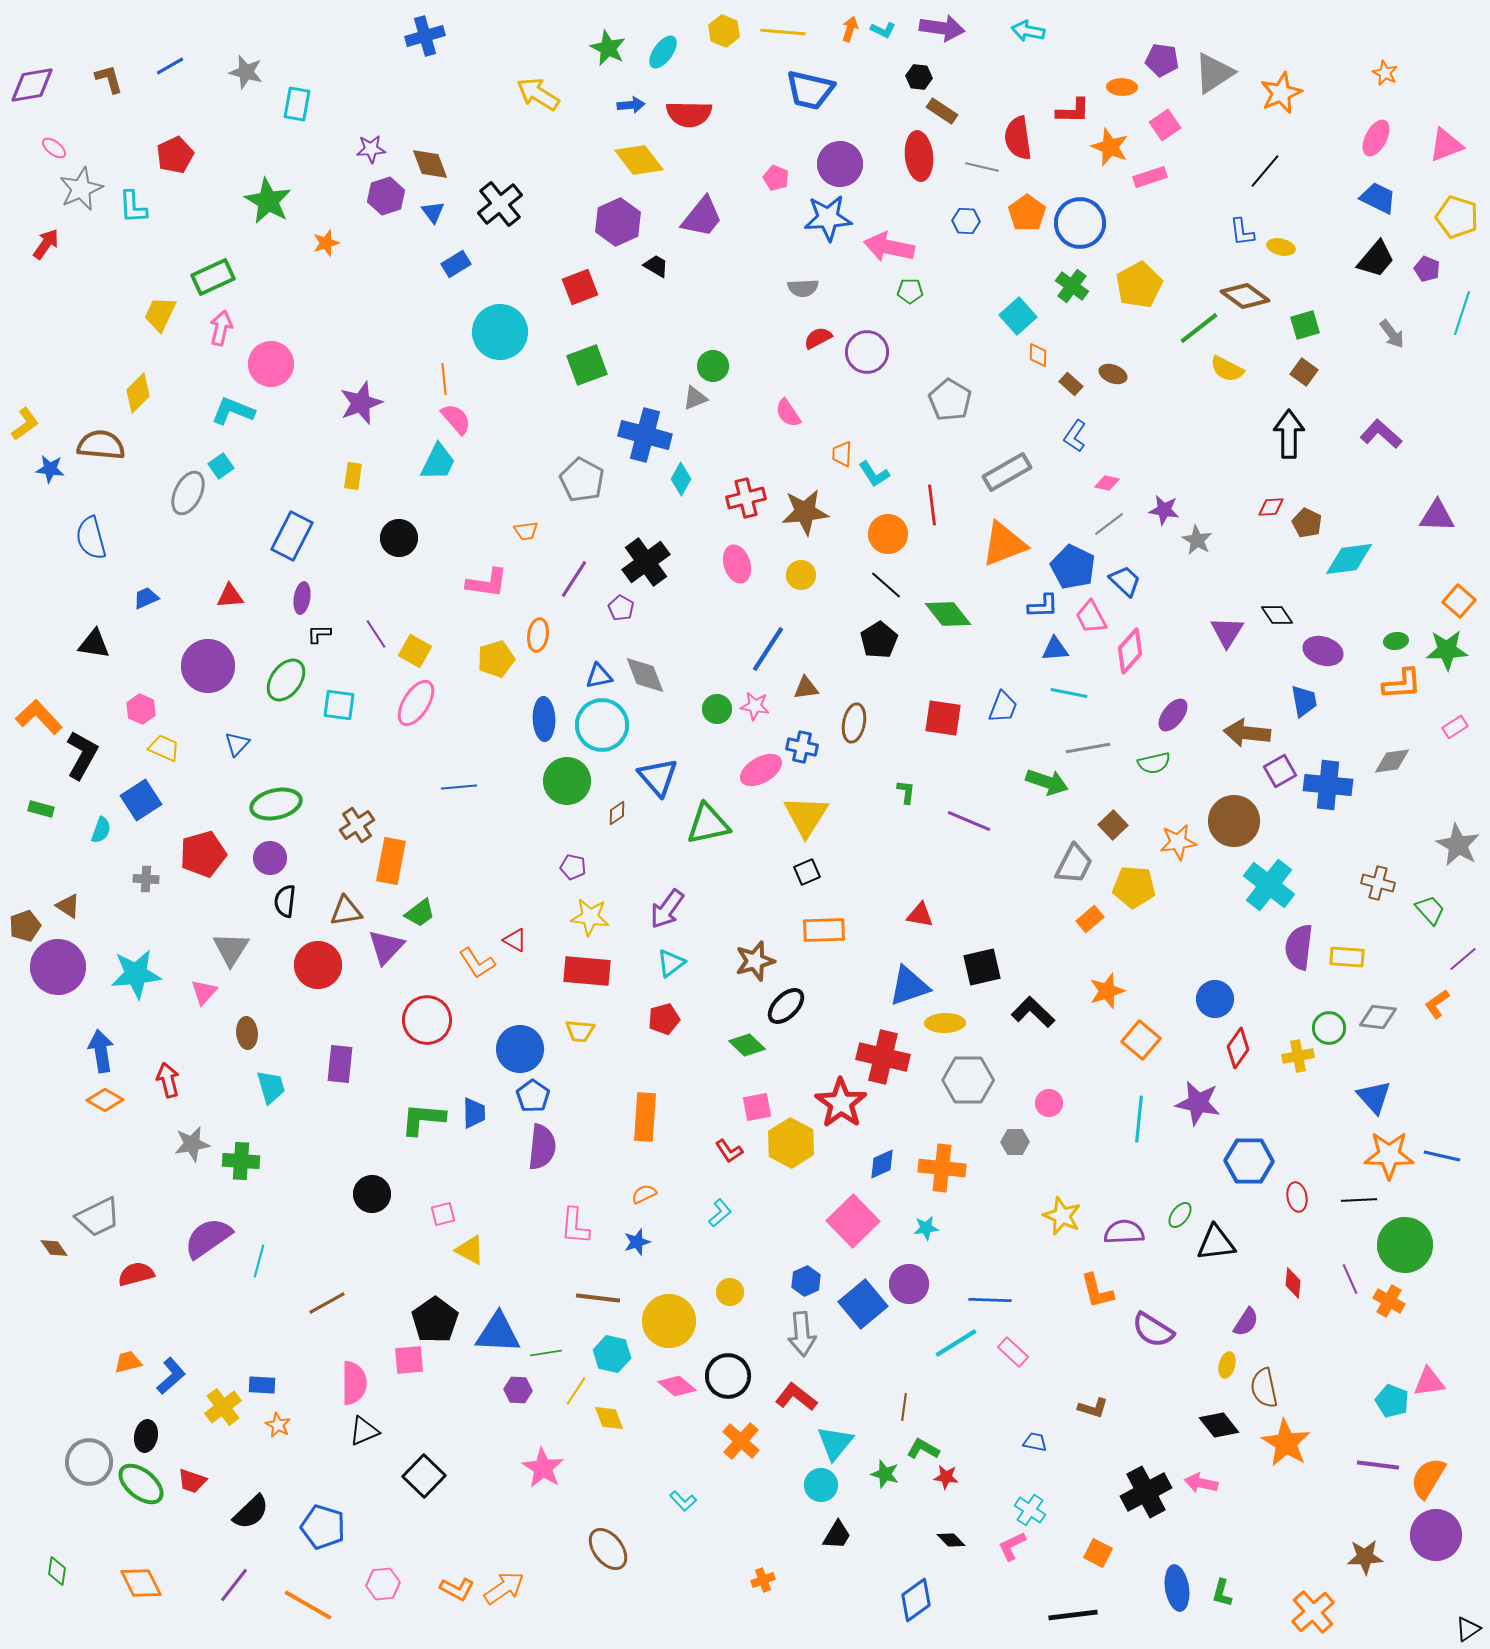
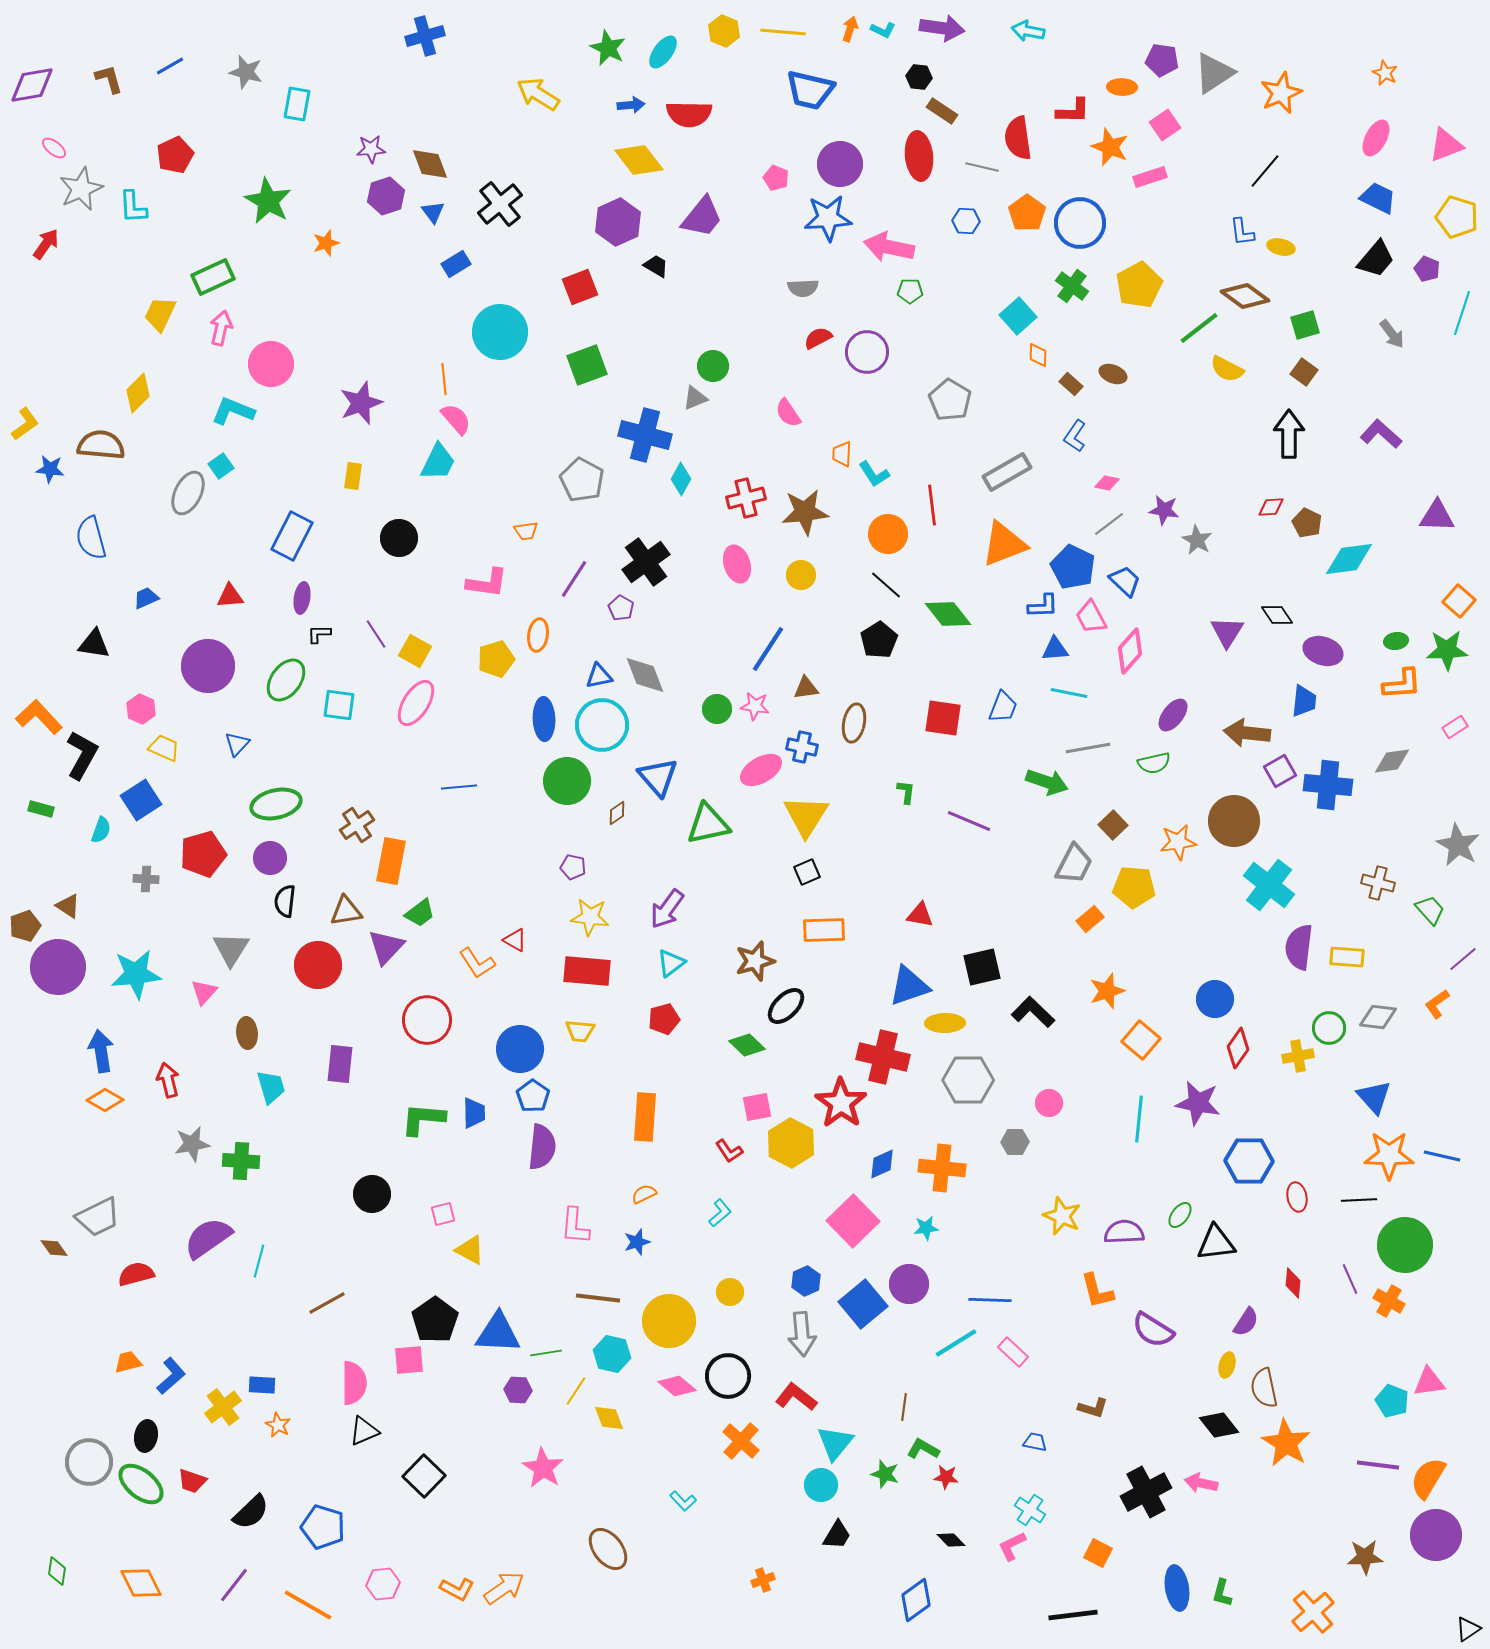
blue trapezoid at (1304, 701): rotated 16 degrees clockwise
